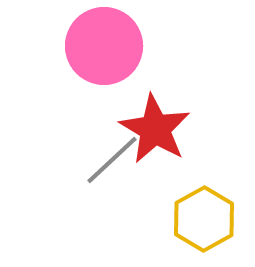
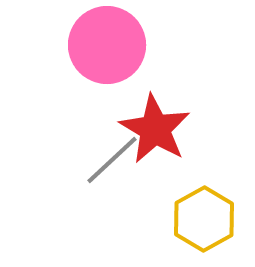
pink circle: moved 3 px right, 1 px up
